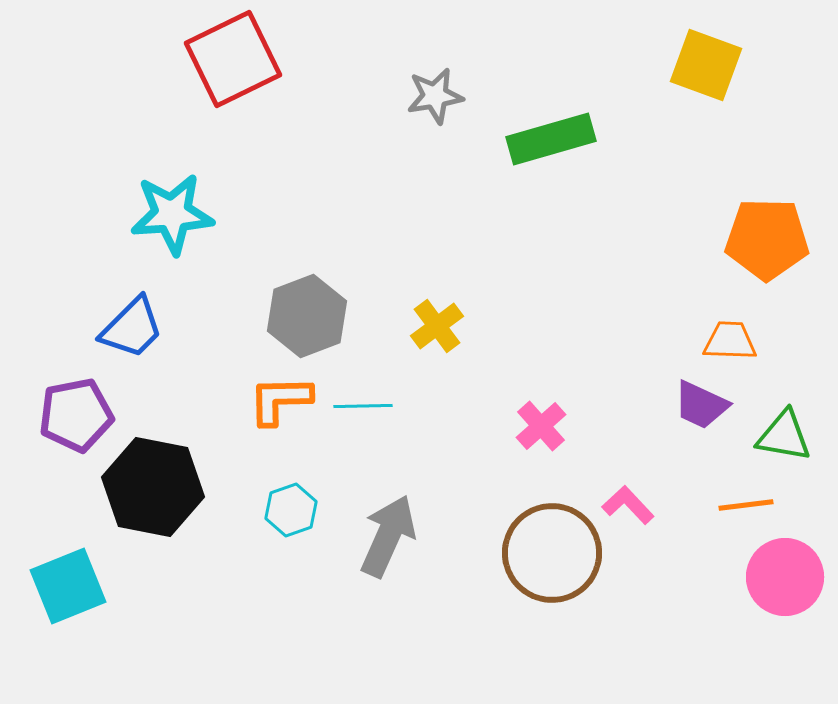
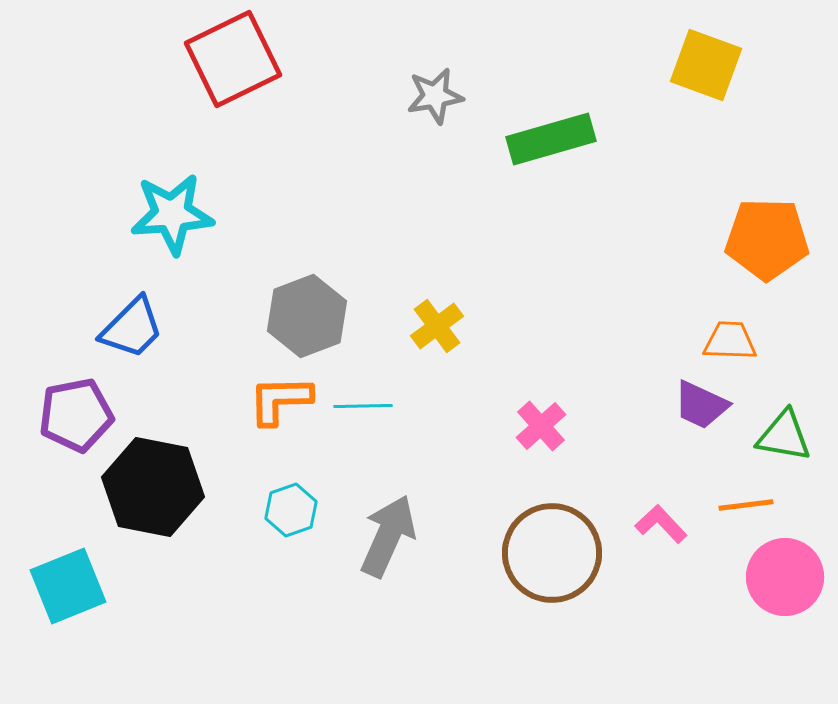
pink L-shape: moved 33 px right, 19 px down
